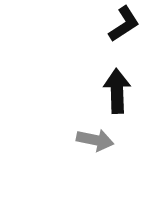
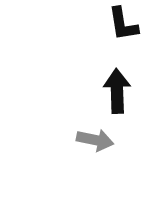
black L-shape: moved 1 px left; rotated 114 degrees clockwise
